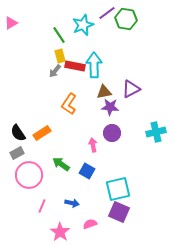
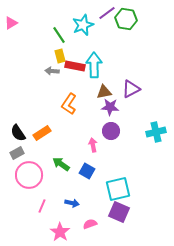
gray arrow: moved 3 px left; rotated 56 degrees clockwise
purple circle: moved 1 px left, 2 px up
